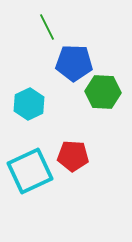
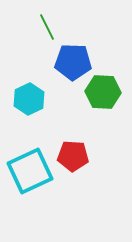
blue pentagon: moved 1 px left, 1 px up
cyan hexagon: moved 5 px up
